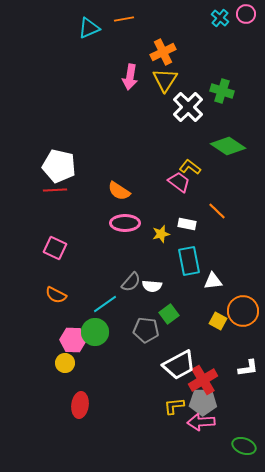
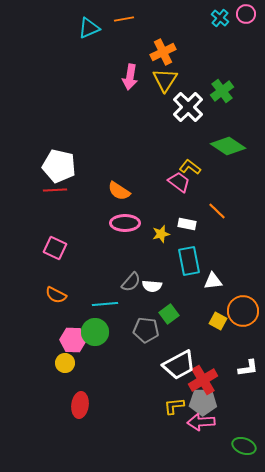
green cross at (222, 91): rotated 35 degrees clockwise
cyan line at (105, 304): rotated 30 degrees clockwise
